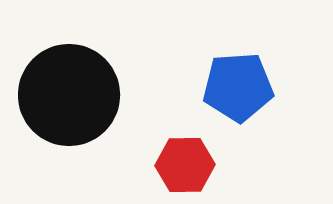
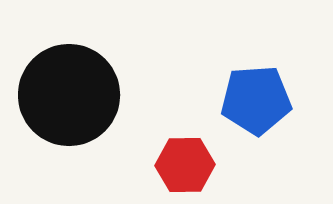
blue pentagon: moved 18 px right, 13 px down
